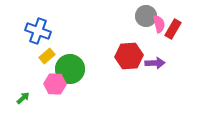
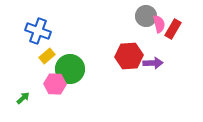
purple arrow: moved 2 px left
